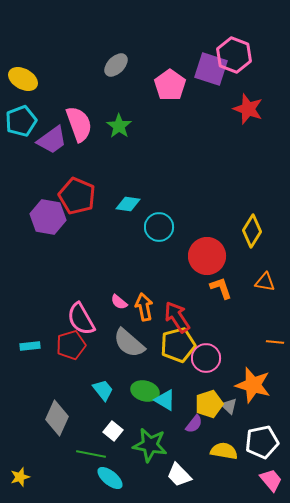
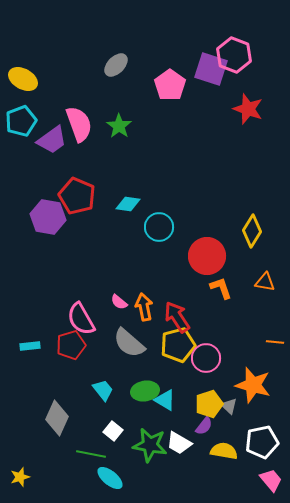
green ellipse at (145, 391): rotated 24 degrees counterclockwise
purple semicircle at (194, 424): moved 10 px right, 2 px down
white trapezoid at (179, 475): moved 32 px up; rotated 16 degrees counterclockwise
